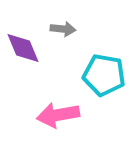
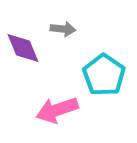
cyan pentagon: rotated 24 degrees clockwise
pink arrow: moved 1 px left, 5 px up; rotated 9 degrees counterclockwise
